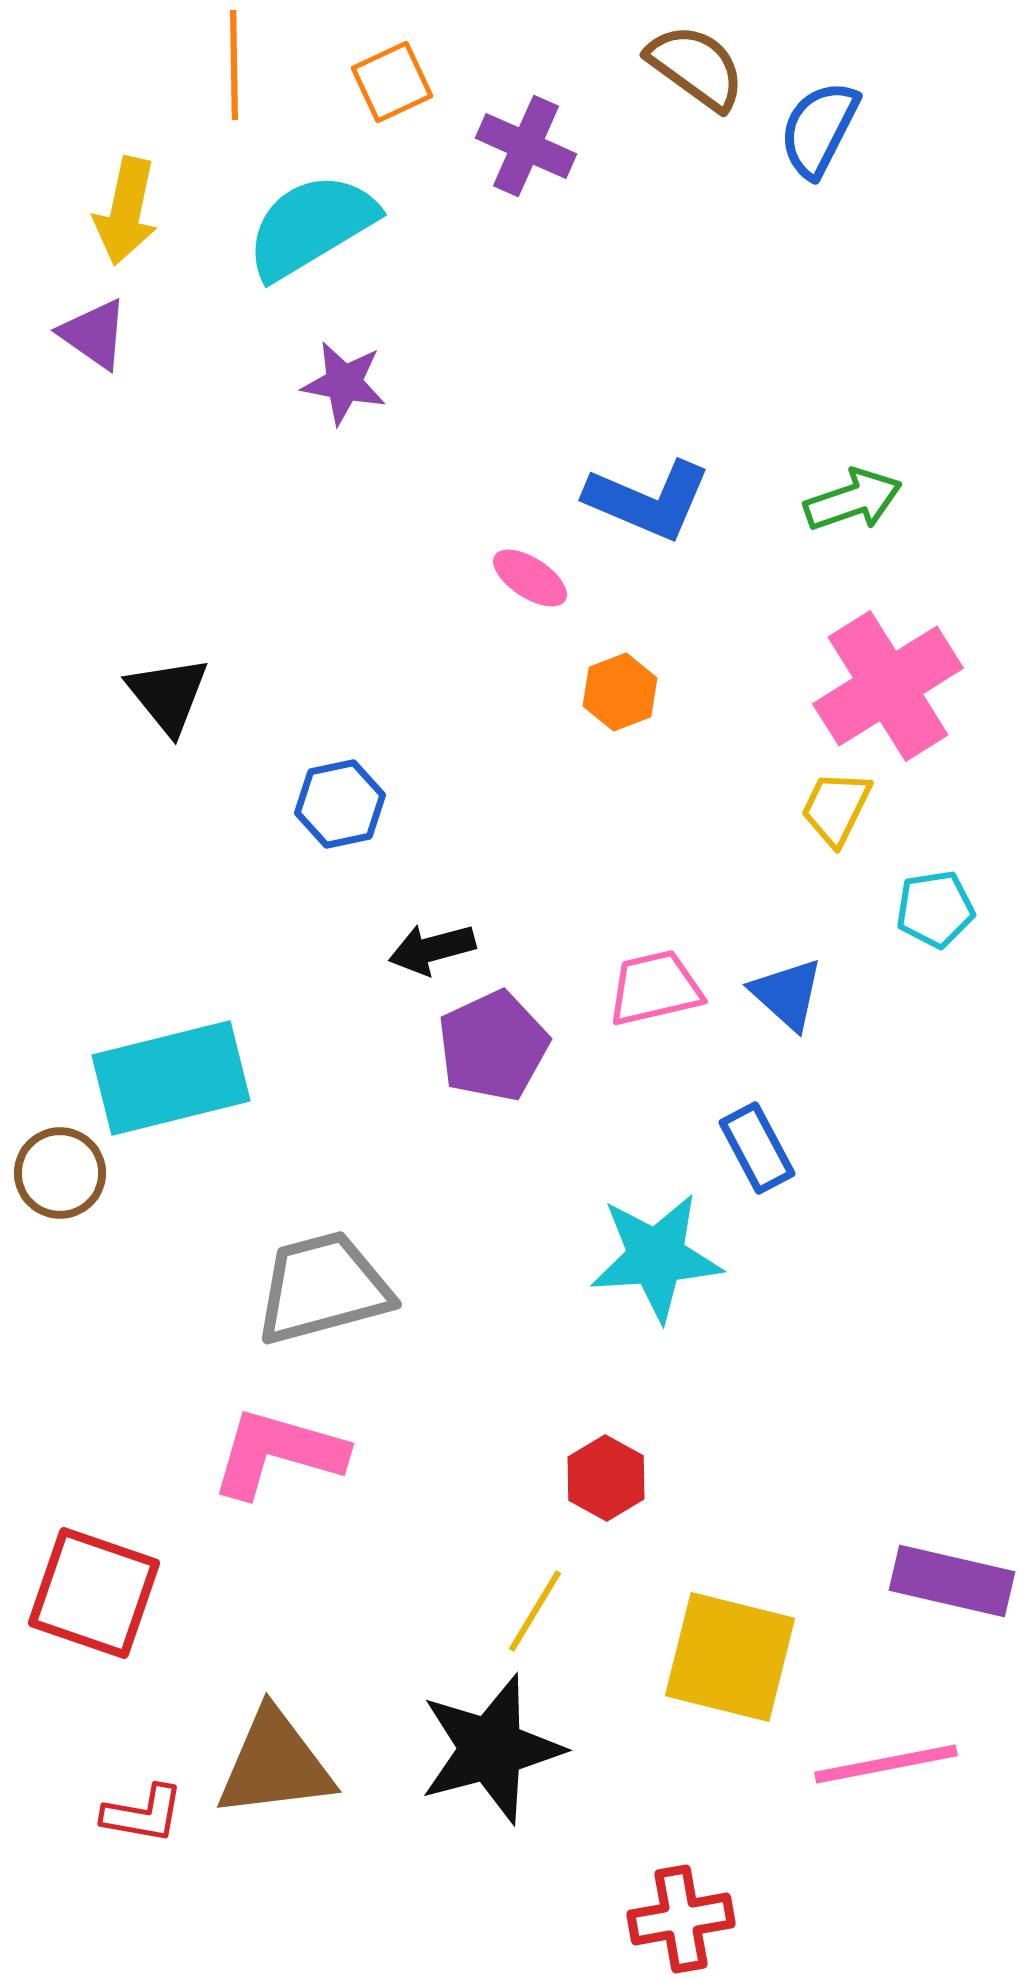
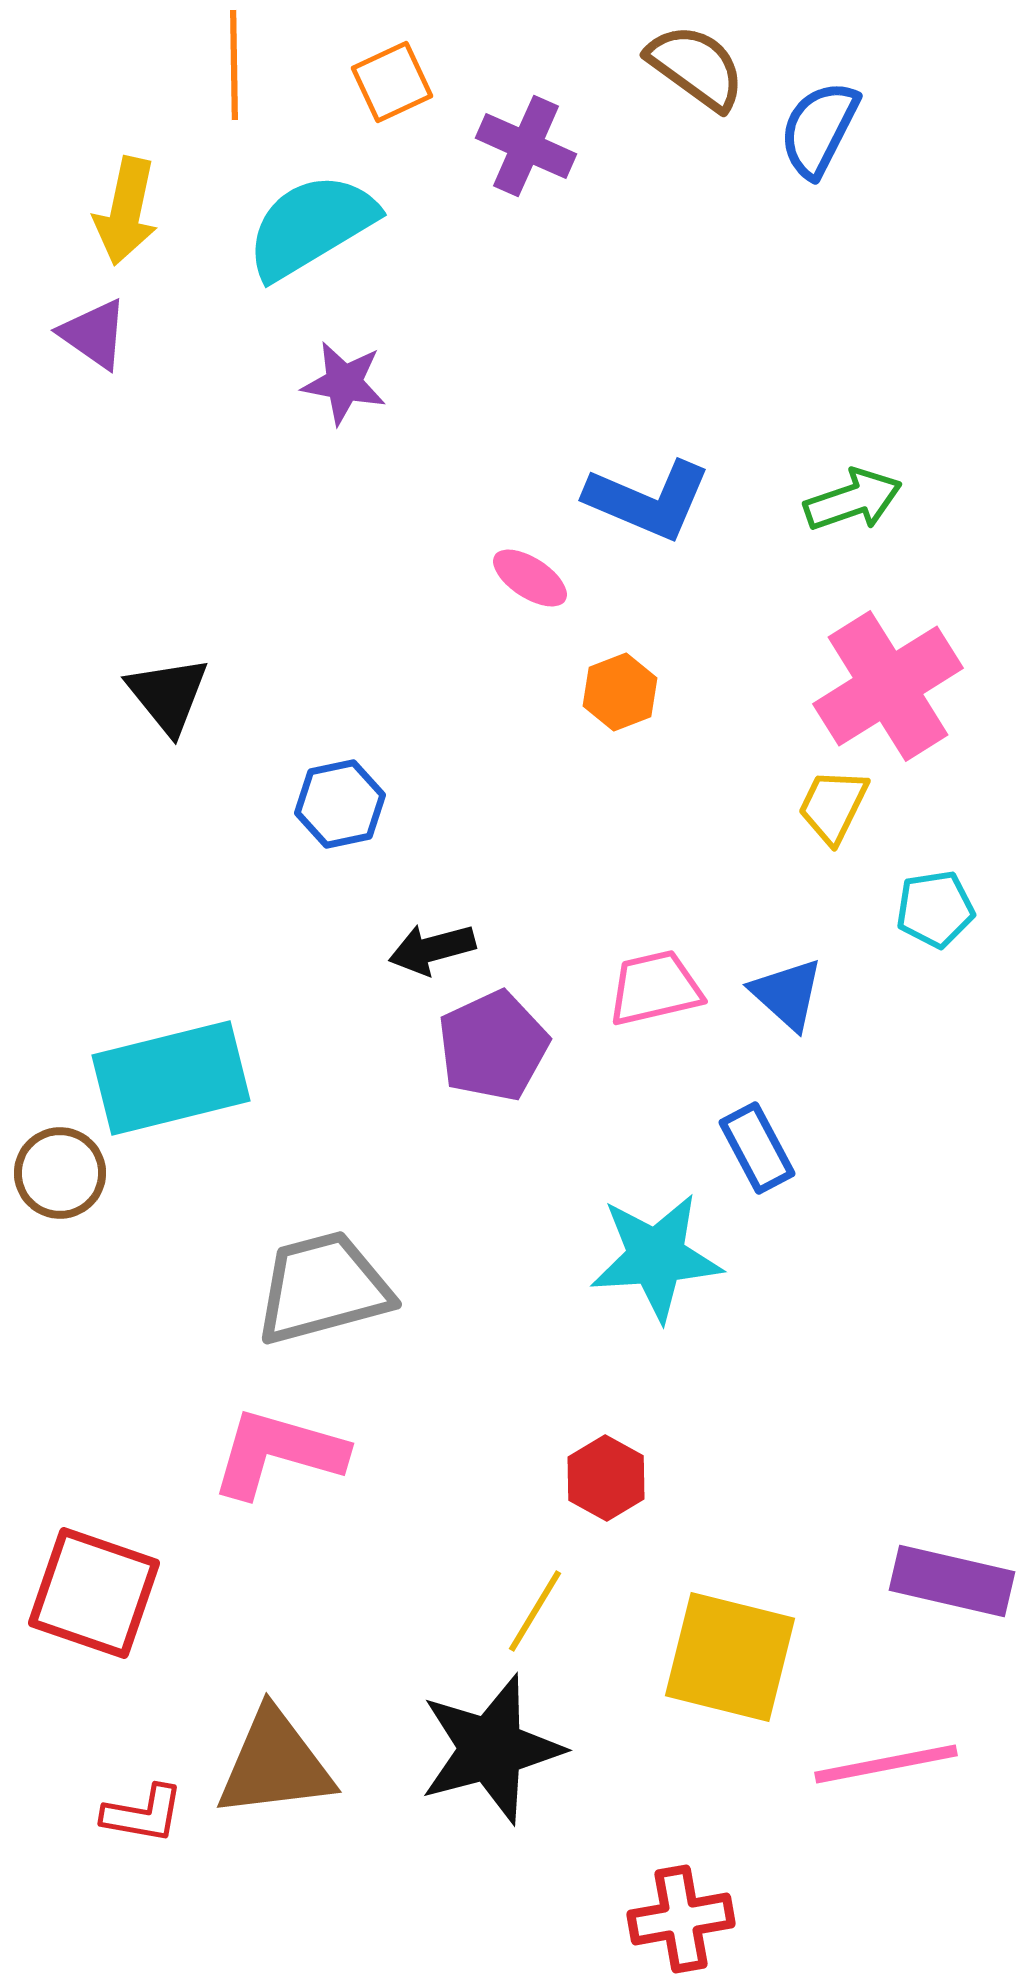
yellow trapezoid: moved 3 px left, 2 px up
